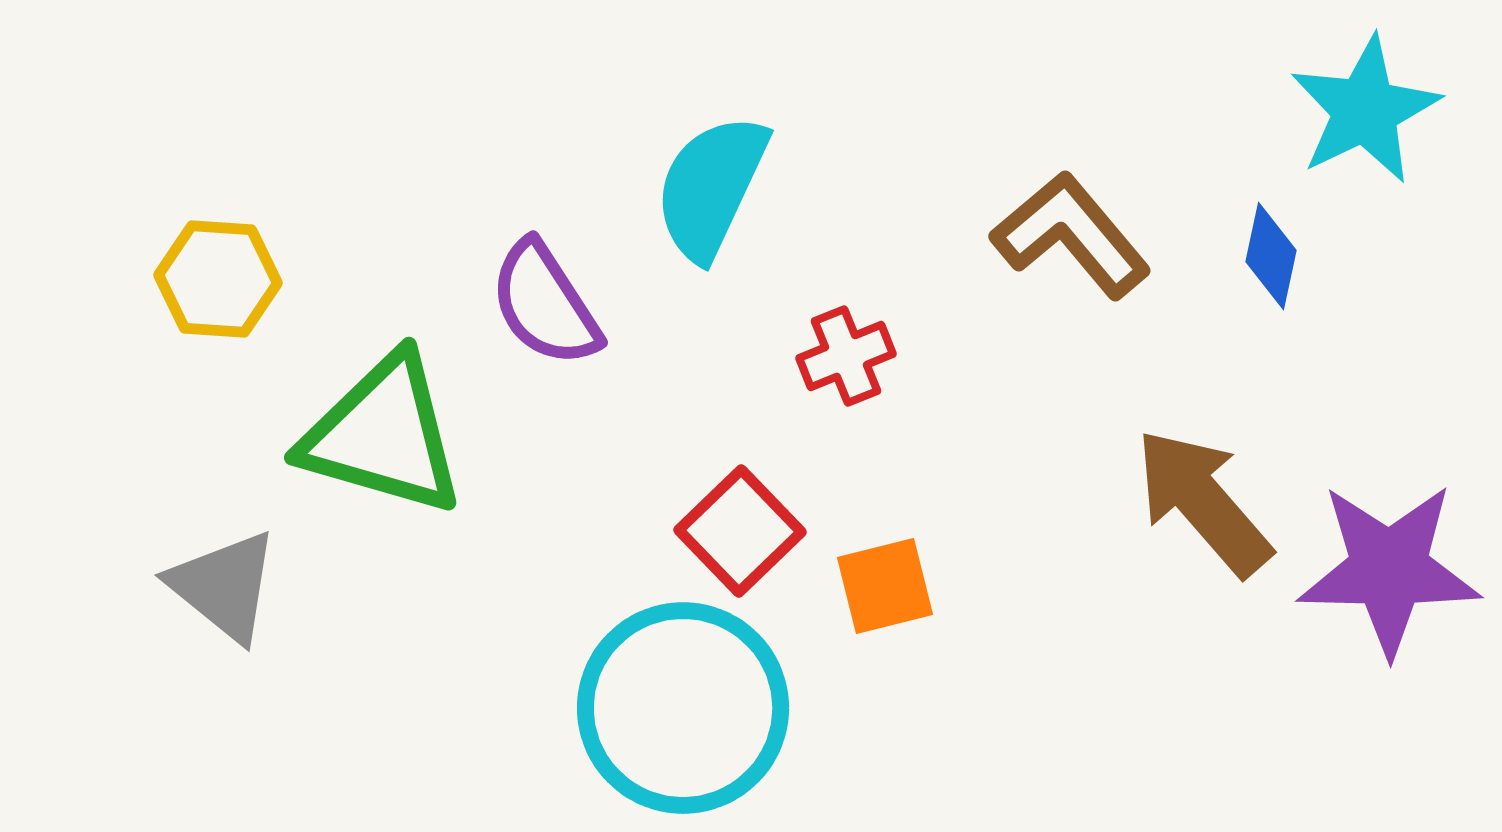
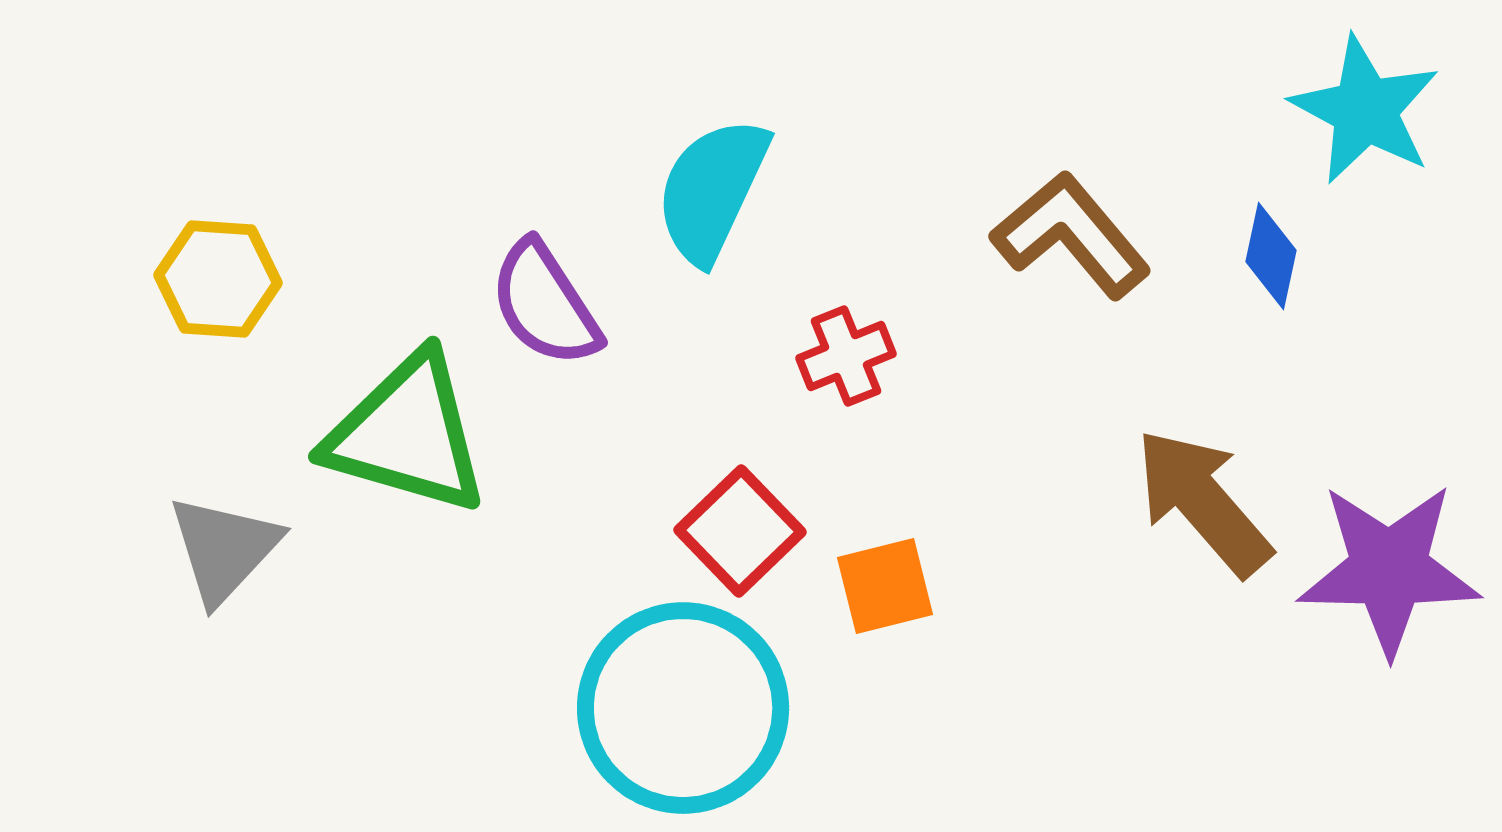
cyan star: rotated 18 degrees counterclockwise
cyan semicircle: moved 1 px right, 3 px down
green triangle: moved 24 px right, 1 px up
gray triangle: moved 37 px up; rotated 34 degrees clockwise
